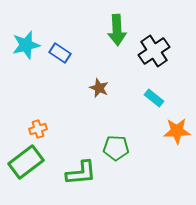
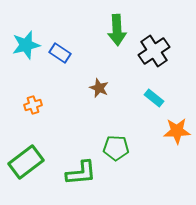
orange cross: moved 5 px left, 24 px up
